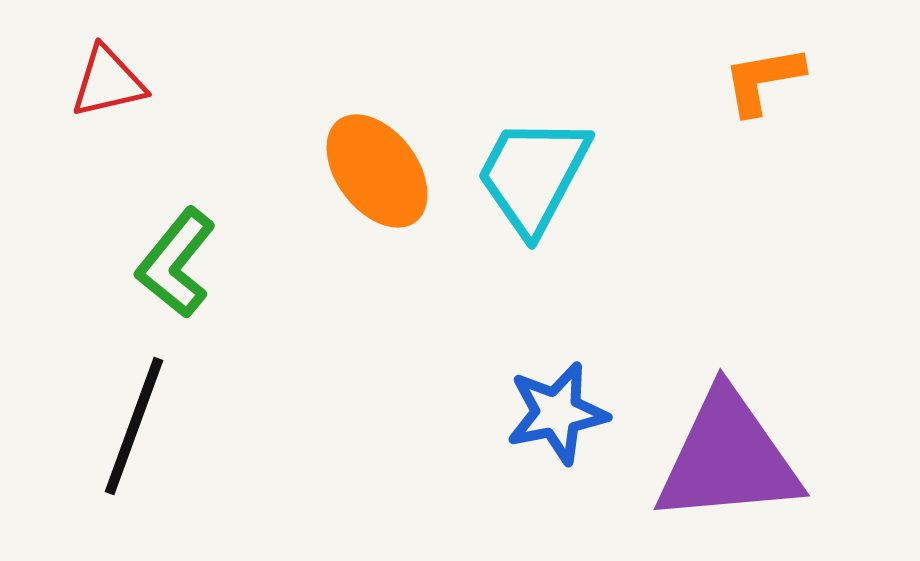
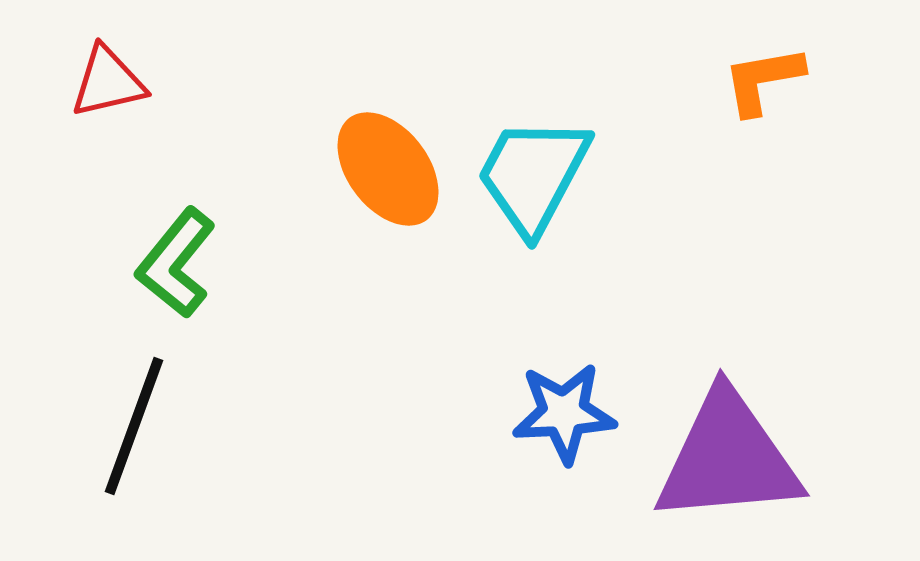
orange ellipse: moved 11 px right, 2 px up
blue star: moved 7 px right; rotated 8 degrees clockwise
